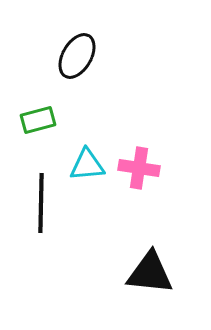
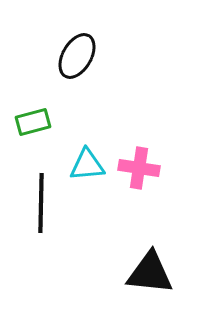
green rectangle: moved 5 px left, 2 px down
